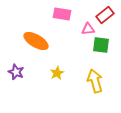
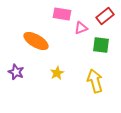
red rectangle: moved 1 px down
pink triangle: moved 7 px left, 1 px up; rotated 16 degrees counterclockwise
